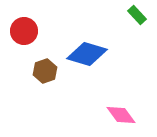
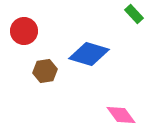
green rectangle: moved 3 px left, 1 px up
blue diamond: moved 2 px right
brown hexagon: rotated 10 degrees clockwise
